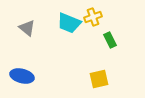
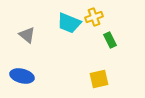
yellow cross: moved 1 px right
gray triangle: moved 7 px down
